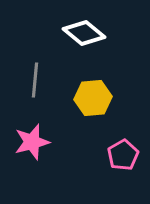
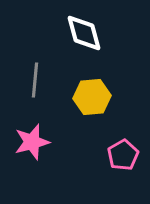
white diamond: rotated 36 degrees clockwise
yellow hexagon: moved 1 px left, 1 px up
